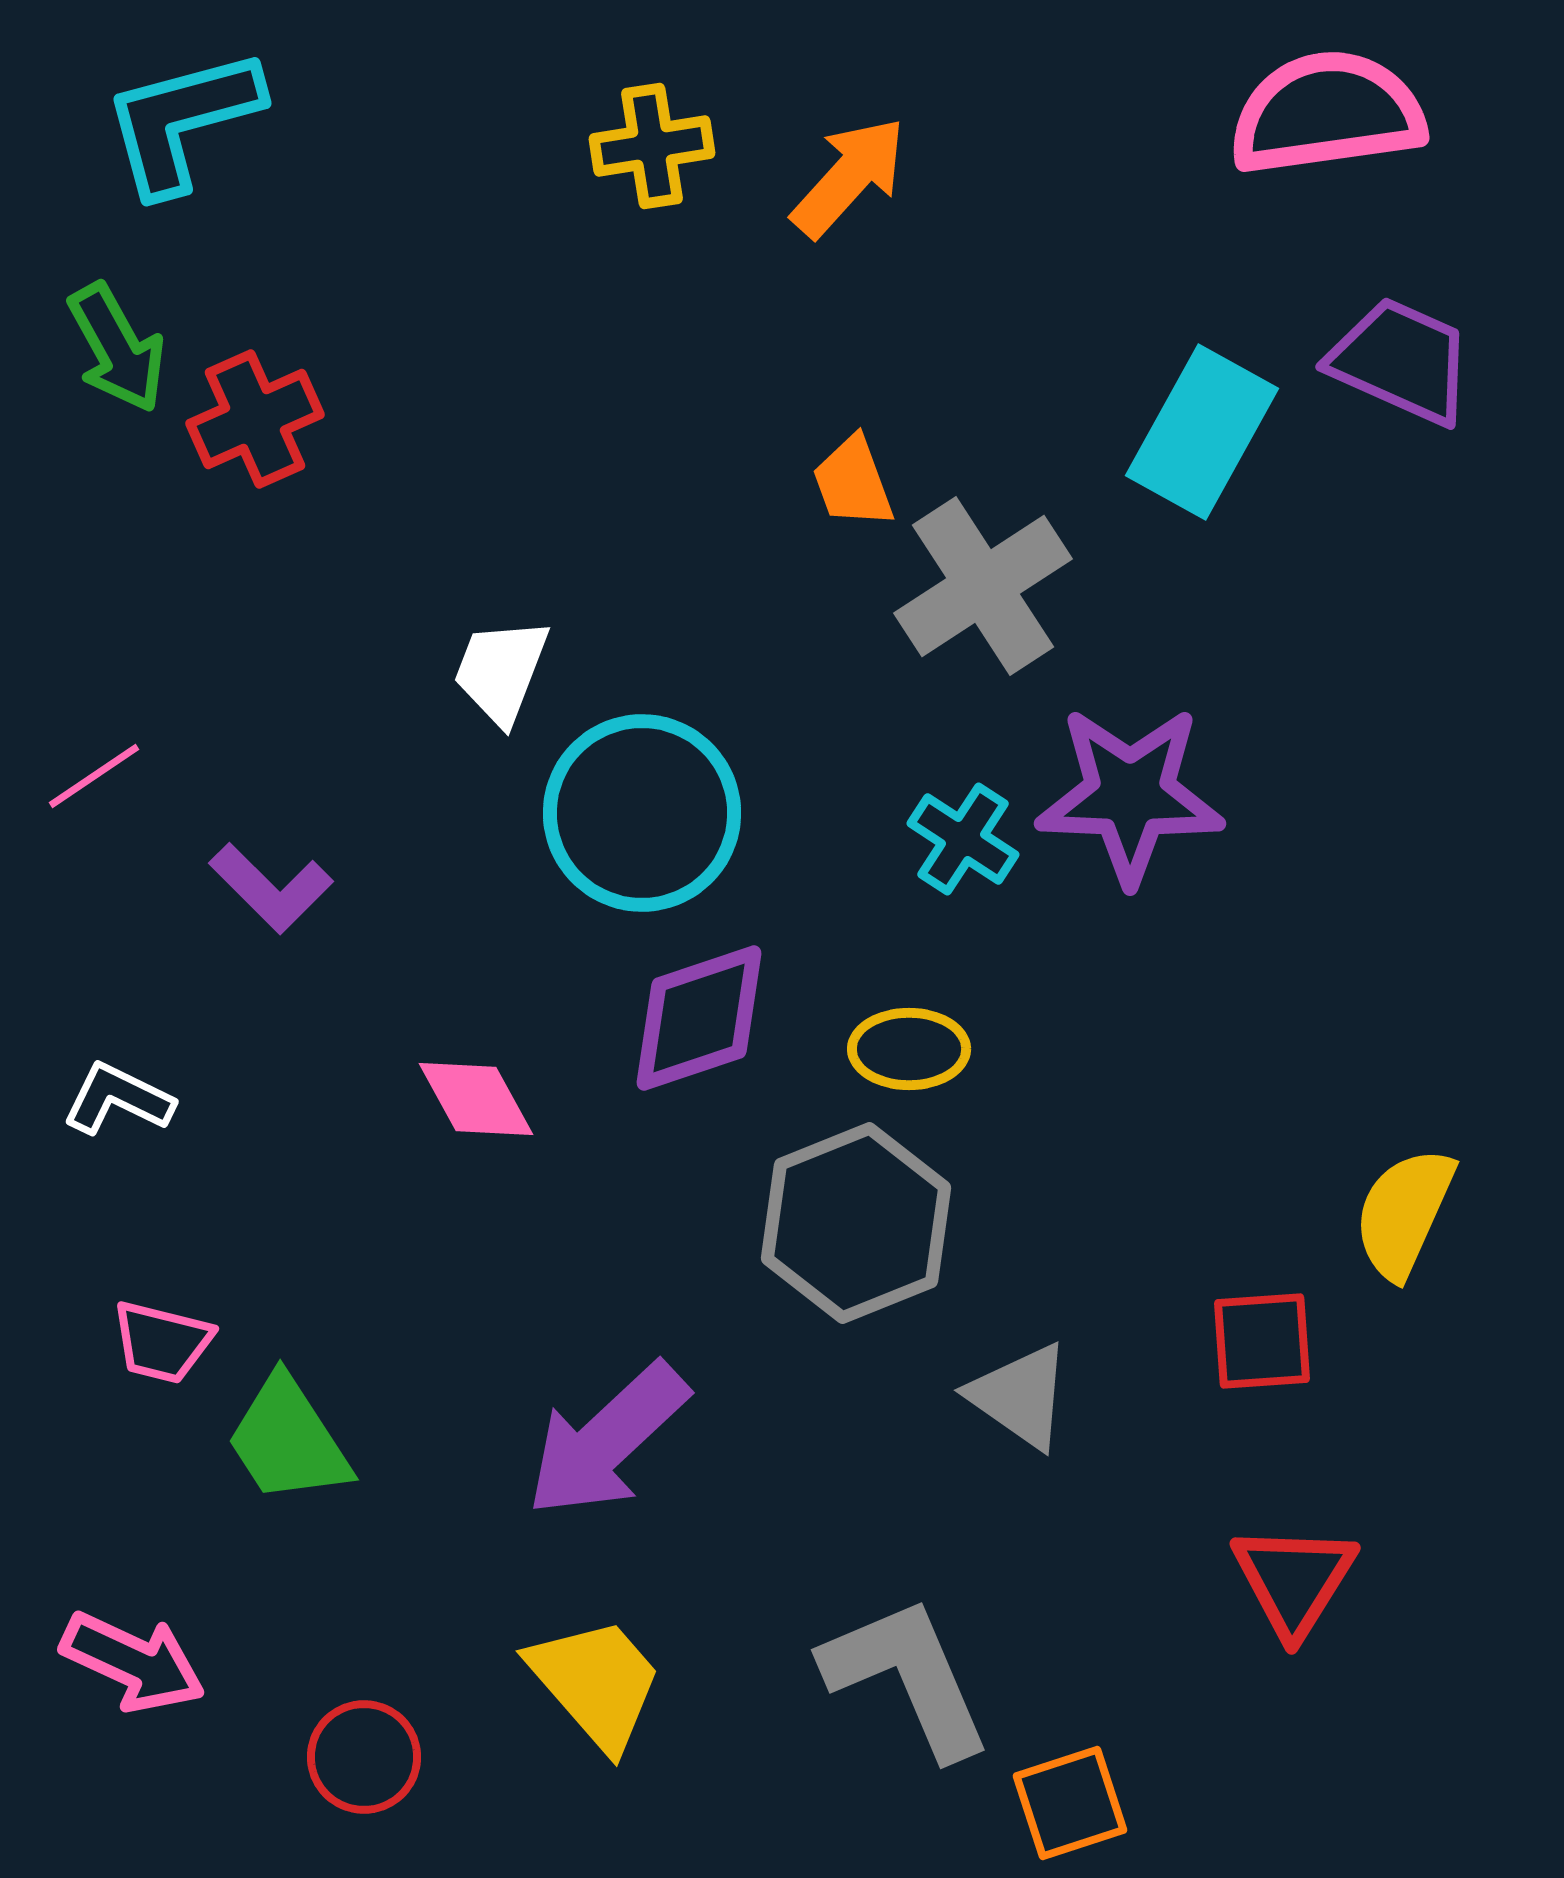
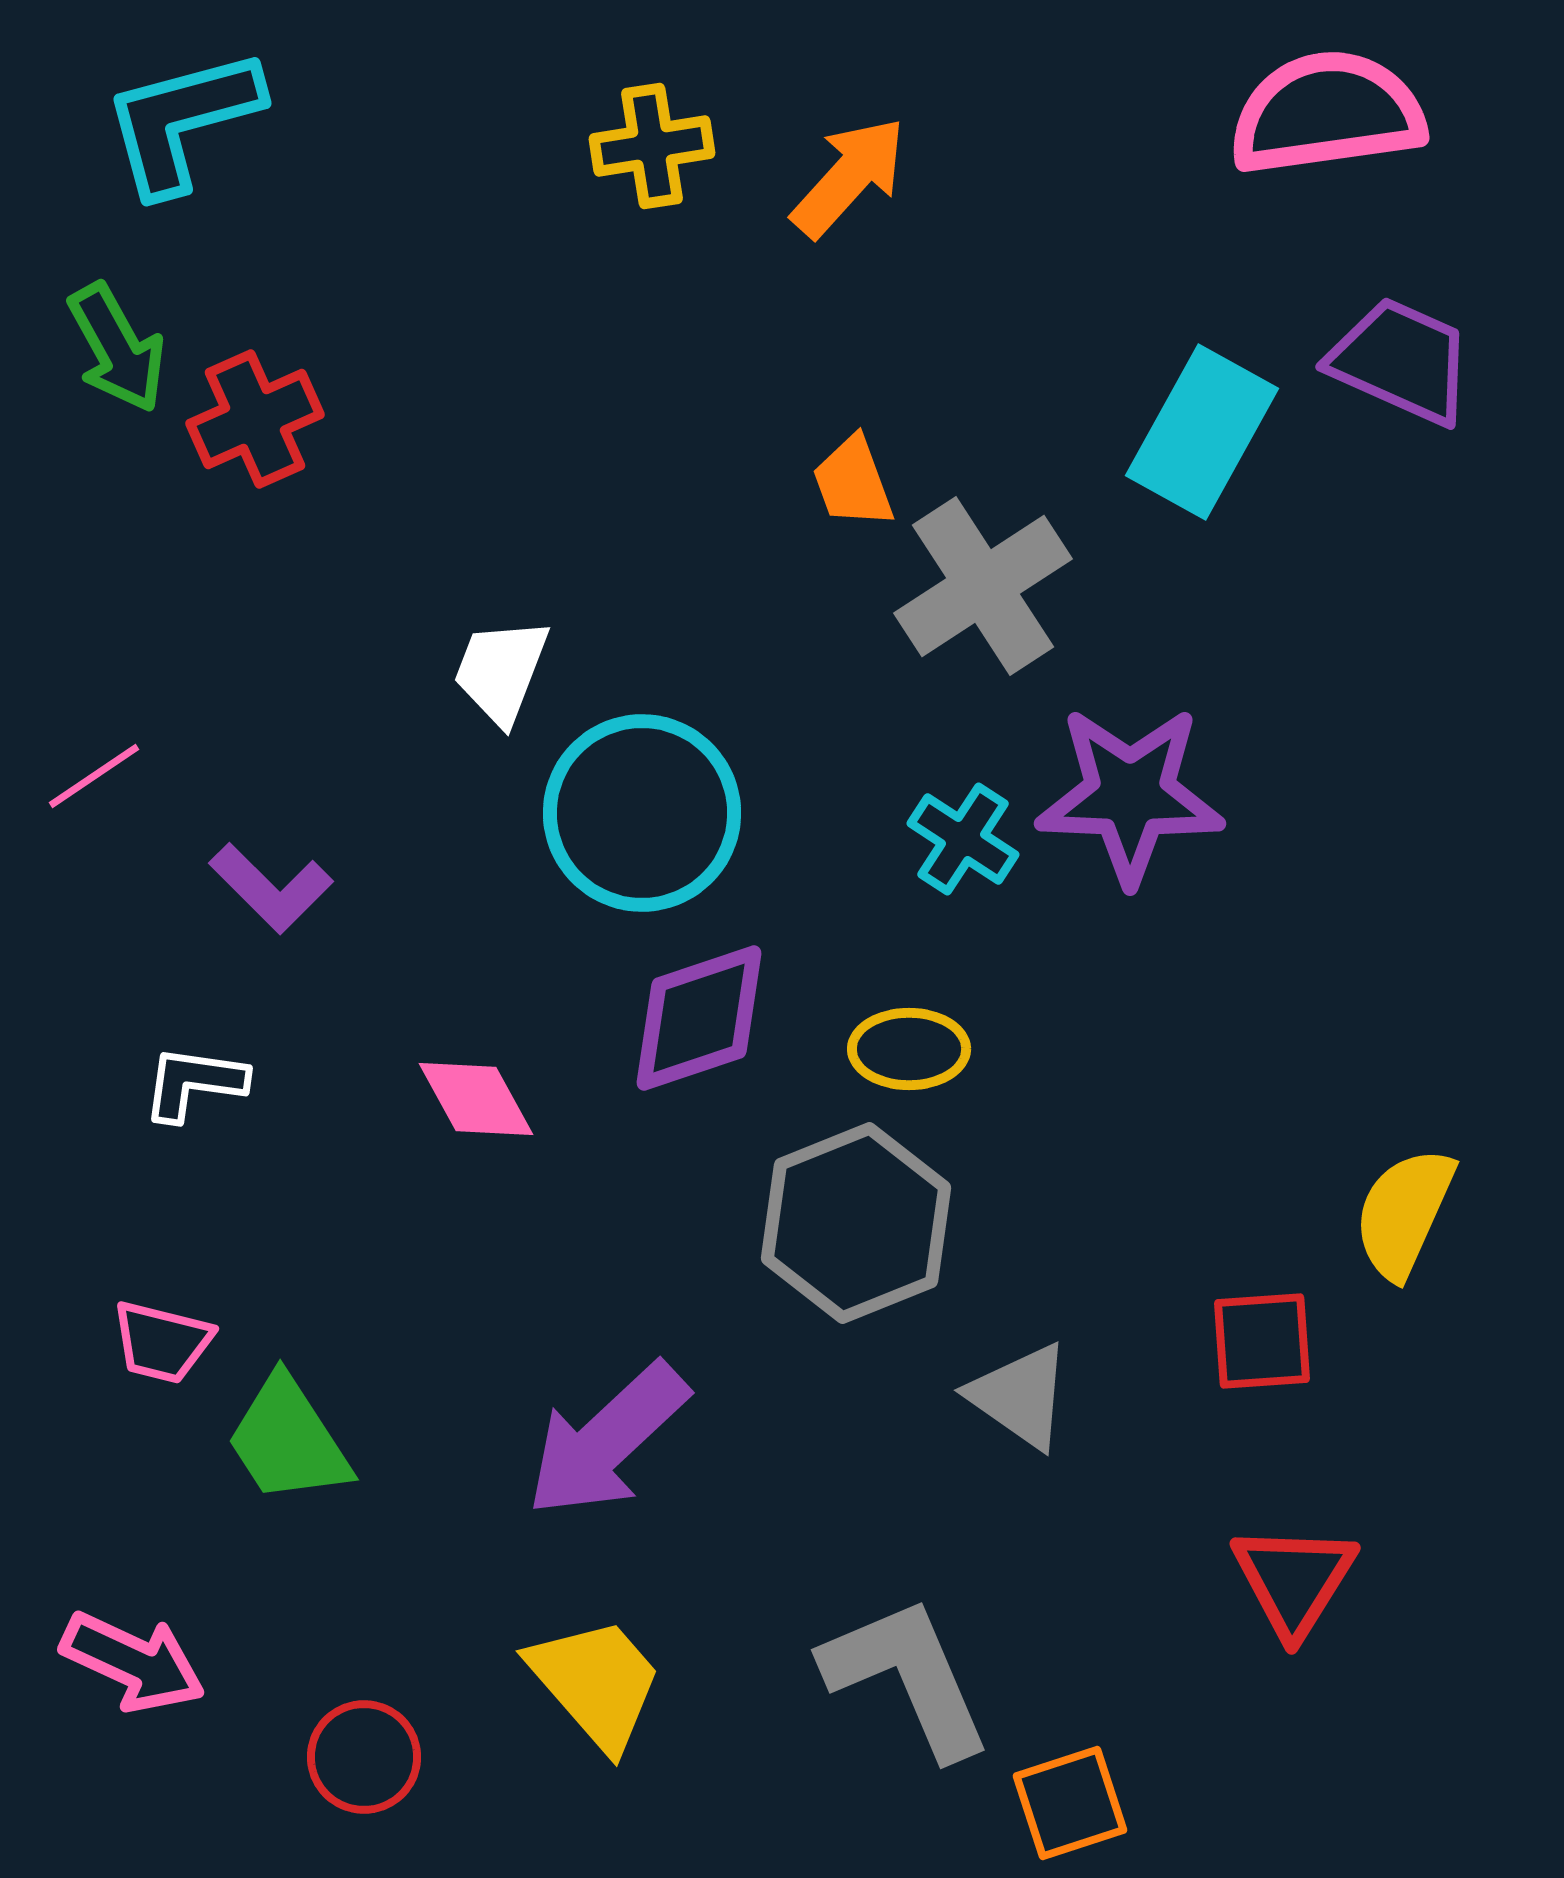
white L-shape: moved 76 px right, 16 px up; rotated 18 degrees counterclockwise
